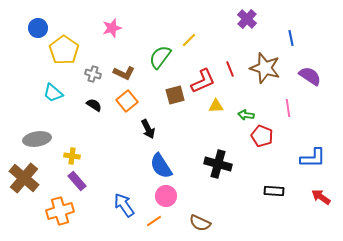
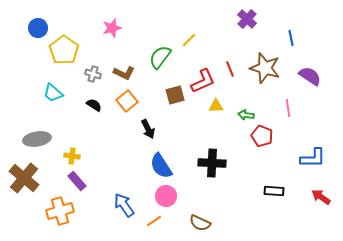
black cross: moved 6 px left, 1 px up; rotated 12 degrees counterclockwise
